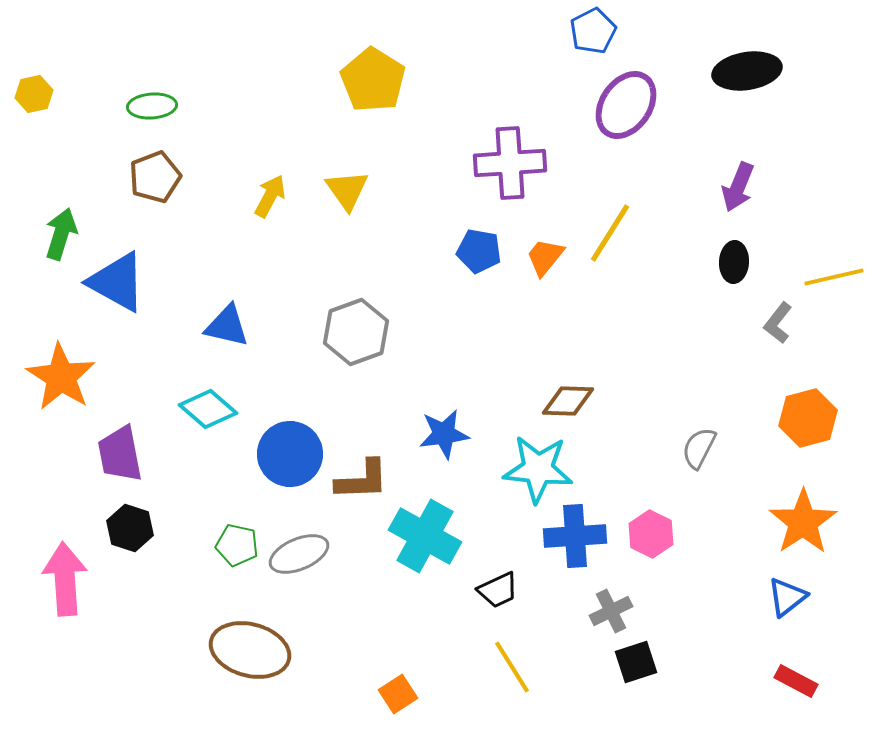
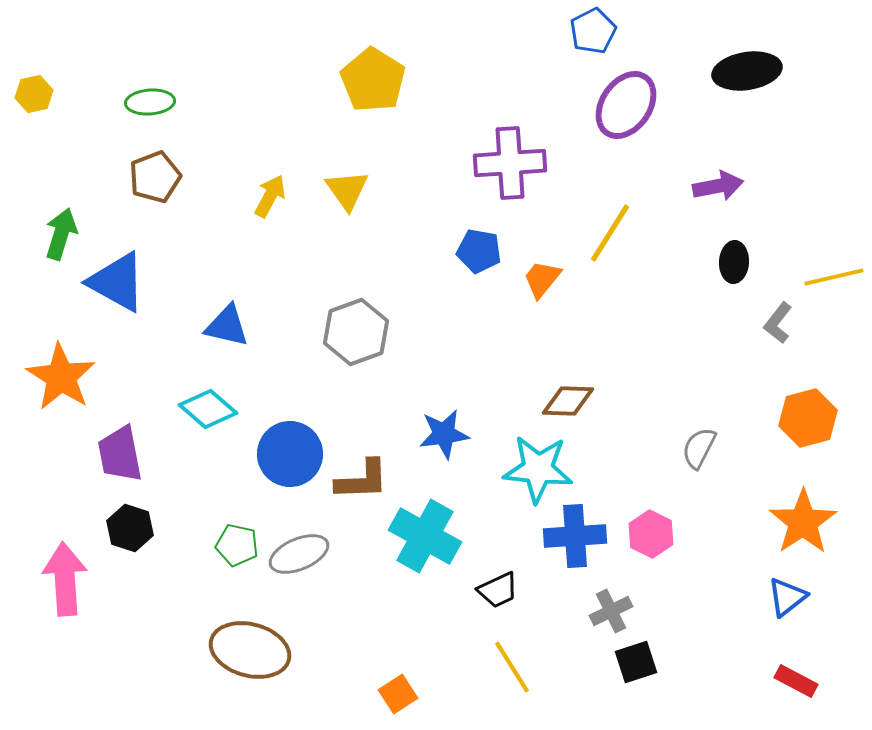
green ellipse at (152, 106): moved 2 px left, 4 px up
purple arrow at (738, 187): moved 20 px left, 1 px up; rotated 123 degrees counterclockwise
orange trapezoid at (545, 257): moved 3 px left, 22 px down
